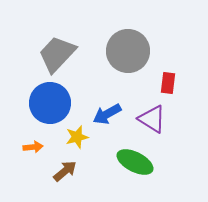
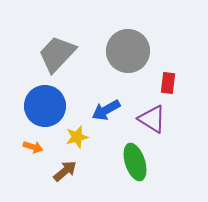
blue circle: moved 5 px left, 3 px down
blue arrow: moved 1 px left, 4 px up
orange arrow: rotated 24 degrees clockwise
green ellipse: rotated 45 degrees clockwise
